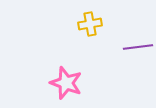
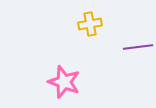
pink star: moved 2 px left, 1 px up
